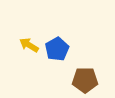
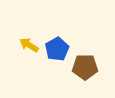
brown pentagon: moved 13 px up
